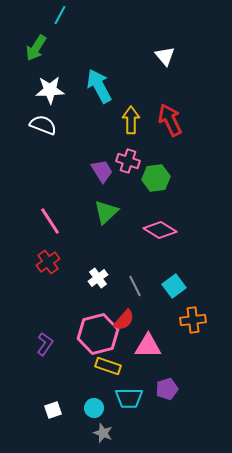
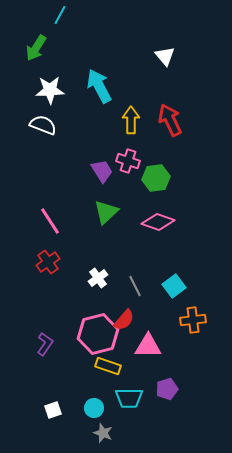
pink diamond: moved 2 px left, 8 px up; rotated 12 degrees counterclockwise
